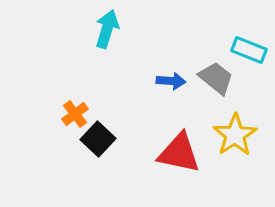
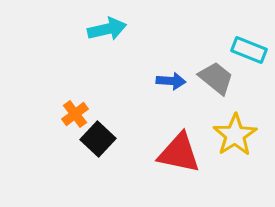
cyan arrow: rotated 60 degrees clockwise
